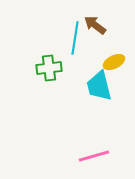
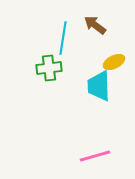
cyan line: moved 12 px left
cyan trapezoid: rotated 12 degrees clockwise
pink line: moved 1 px right
